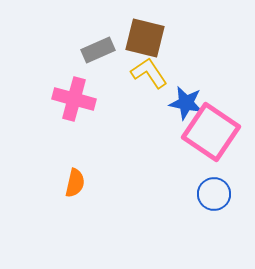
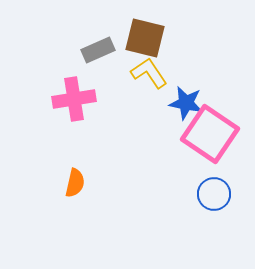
pink cross: rotated 24 degrees counterclockwise
pink square: moved 1 px left, 2 px down
